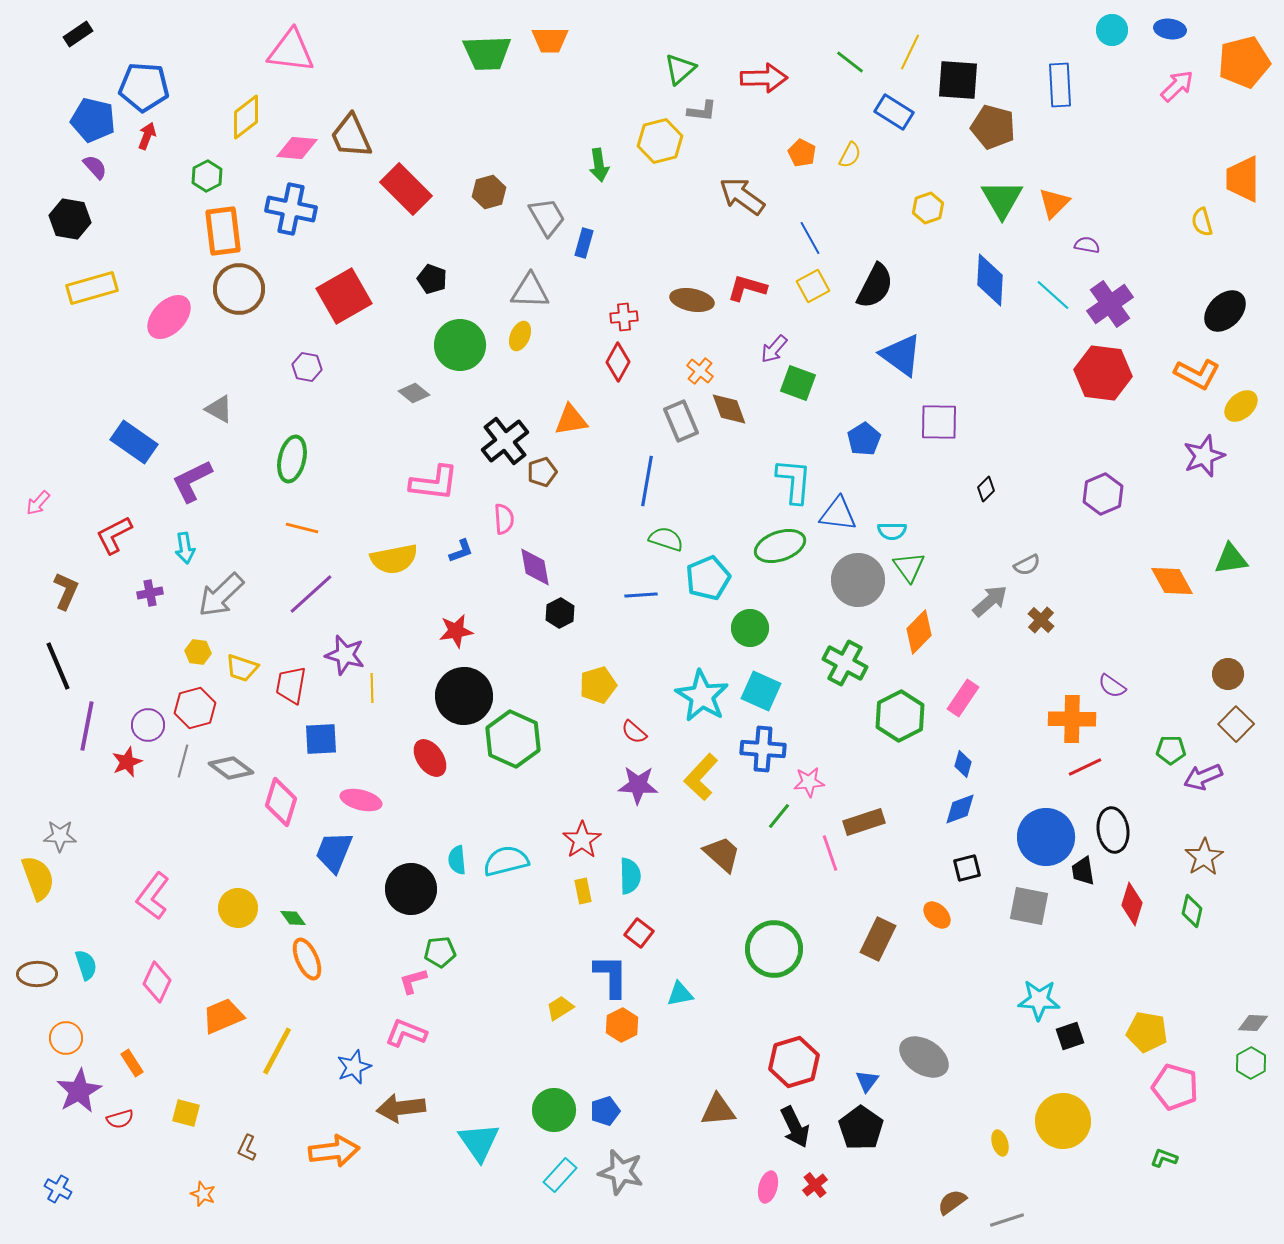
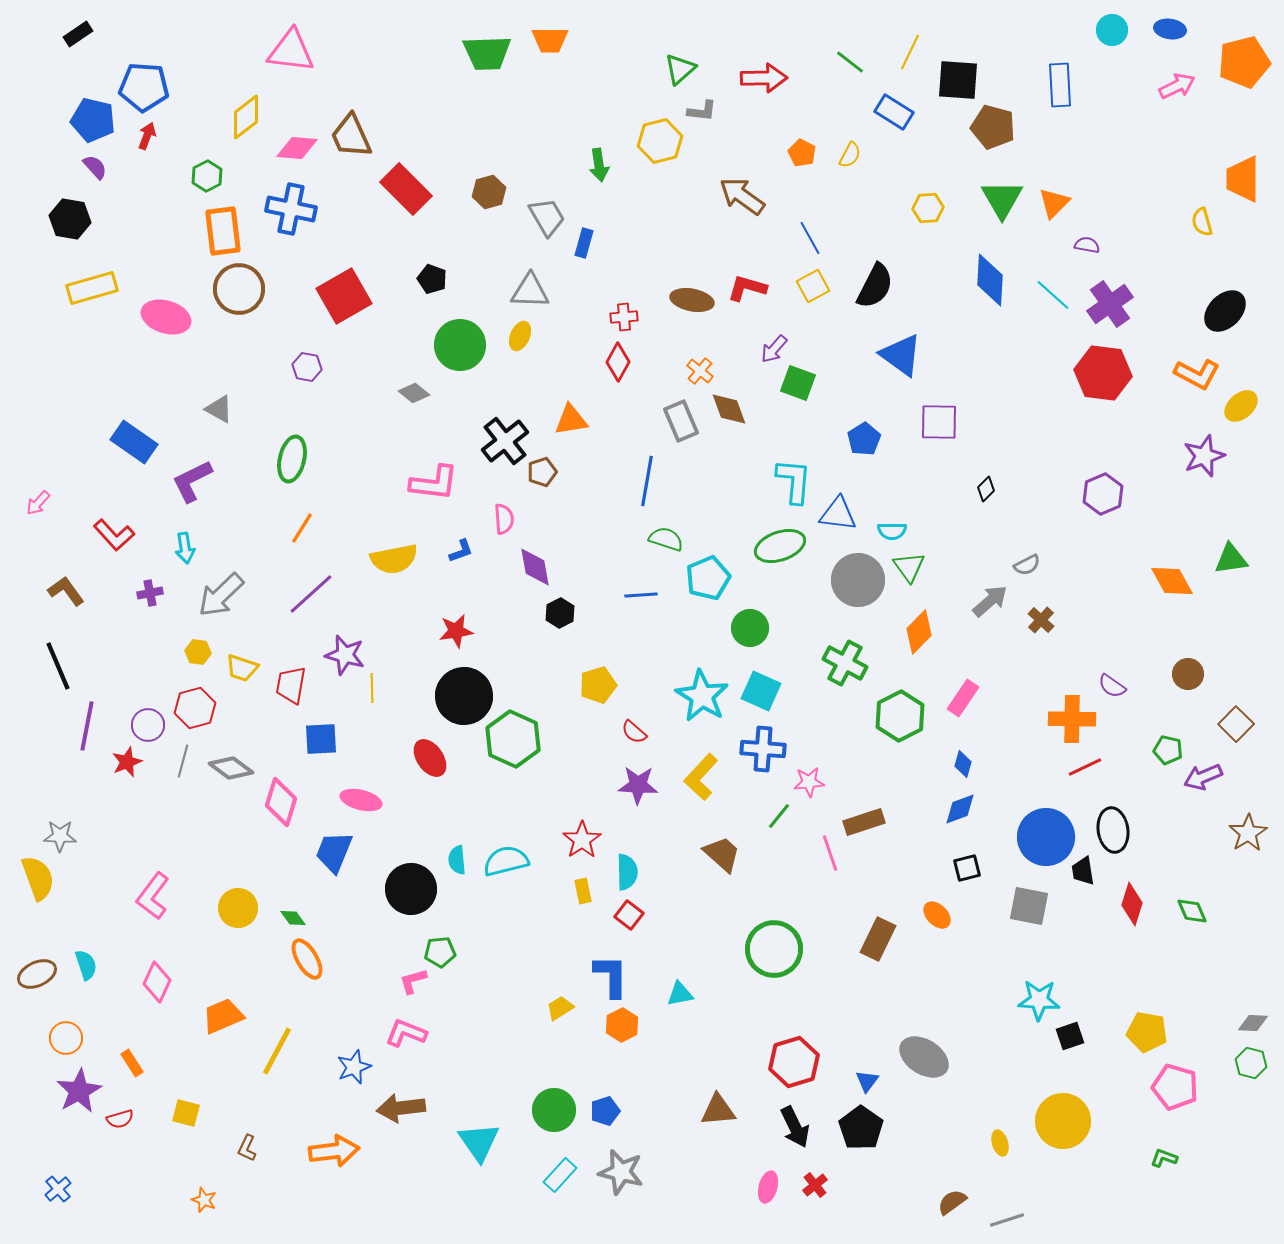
pink arrow at (1177, 86): rotated 18 degrees clockwise
yellow hexagon at (928, 208): rotated 16 degrees clockwise
pink ellipse at (169, 317): moved 3 px left; rotated 63 degrees clockwise
orange line at (302, 528): rotated 72 degrees counterclockwise
red L-shape at (114, 535): rotated 105 degrees counterclockwise
brown L-shape at (66, 591): rotated 60 degrees counterclockwise
brown circle at (1228, 674): moved 40 px left
green pentagon at (1171, 750): moved 3 px left; rotated 12 degrees clockwise
brown star at (1204, 857): moved 44 px right, 24 px up
cyan semicircle at (630, 876): moved 3 px left, 4 px up
green diamond at (1192, 911): rotated 36 degrees counterclockwise
red square at (639, 933): moved 10 px left, 18 px up
orange ellipse at (307, 959): rotated 6 degrees counterclockwise
brown ellipse at (37, 974): rotated 24 degrees counterclockwise
green hexagon at (1251, 1063): rotated 16 degrees counterclockwise
blue cross at (58, 1189): rotated 20 degrees clockwise
orange star at (203, 1194): moved 1 px right, 6 px down
